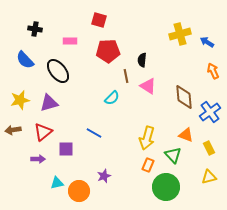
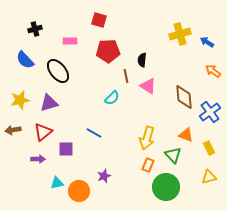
black cross: rotated 24 degrees counterclockwise
orange arrow: rotated 28 degrees counterclockwise
